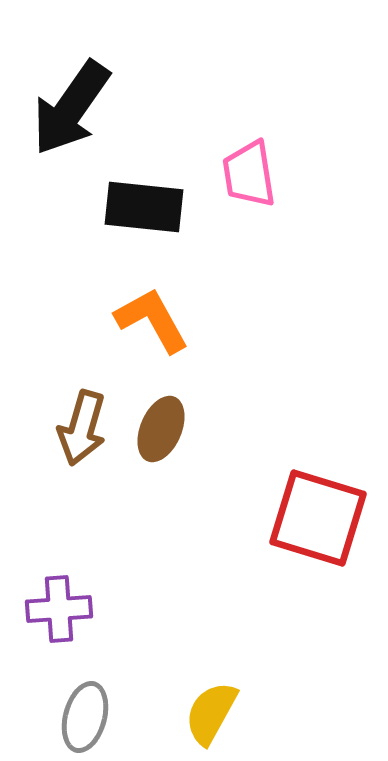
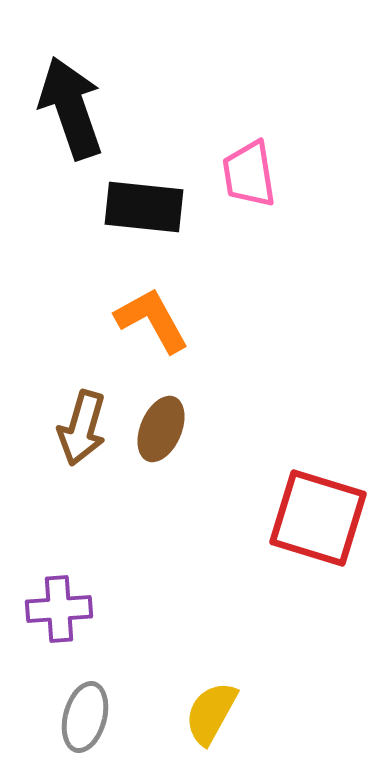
black arrow: rotated 126 degrees clockwise
